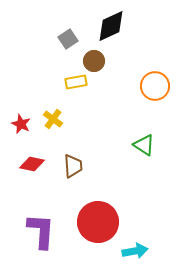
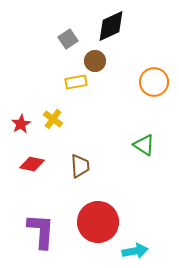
brown circle: moved 1 px right
orange circle: moved 1 px left, 4 px up
red star: rotated 18 degrees clockwise
brown trapezoid: moved 7 px right
